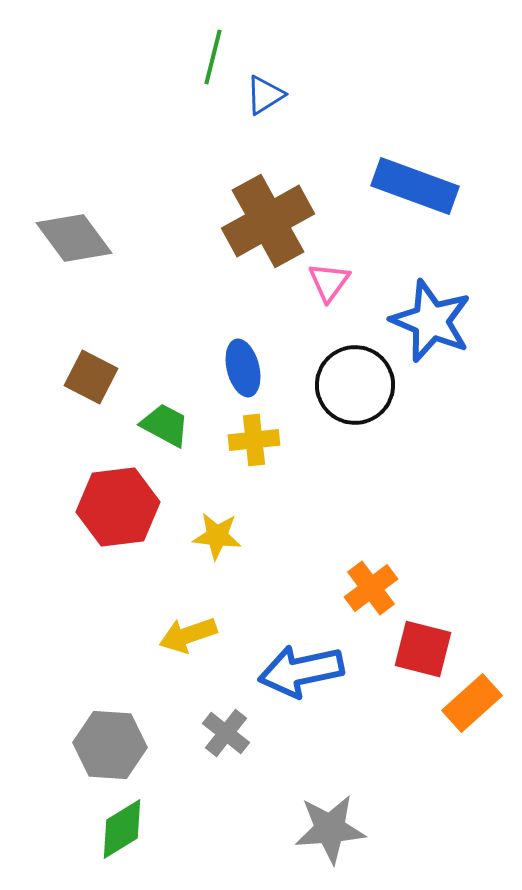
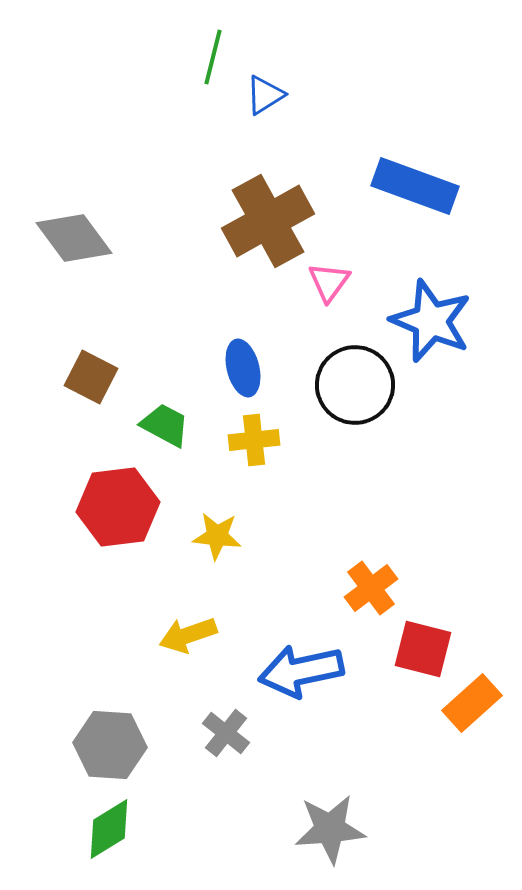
green diamond: moved 13 px left
